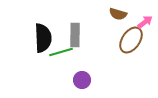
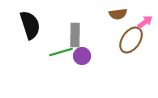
brown semicircle: rotated 24 degrees counterclockwise
black semicircle: moved 13 px left, 13 px up; rotated 16 degrees counterclockwise
purple circle: moved 24 px up
